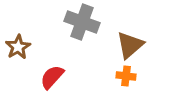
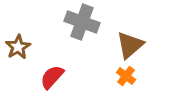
orange cross: rotated 30 degrees clockwise
